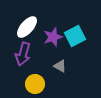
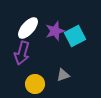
white ellipse: moved 1 px right, 1 px down
purple star: moved 2 px right, 6 px up
purple arrow: moved 1 px left, 1 px up
gray triangle: moved 3 px right, 9 px down; rotated 48 degrees counterclockwise
